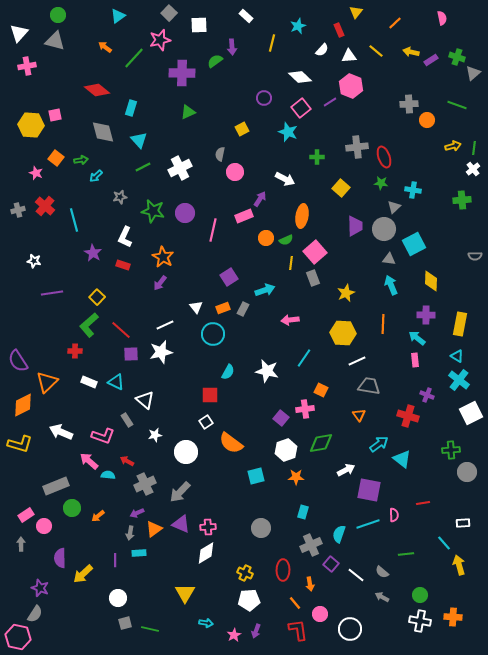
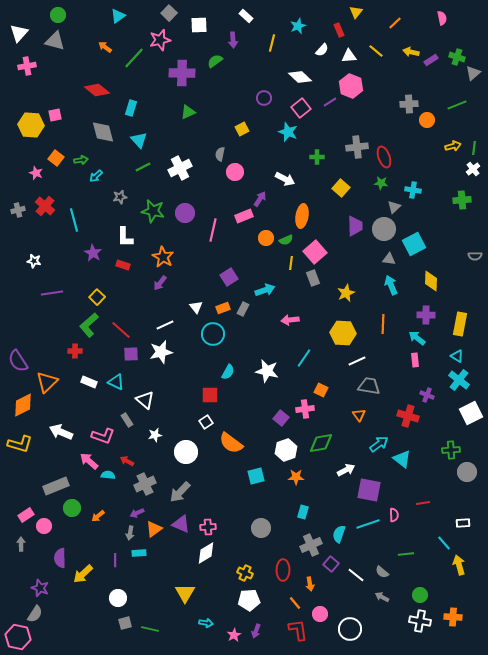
purple arrow at (232, 47): moved 1 px right, 7 px up
green line at (457, 105): rotated 42 degrees counterclockwise
white L-shape at (125, 237): rotated 25 degrees counterclockwise
